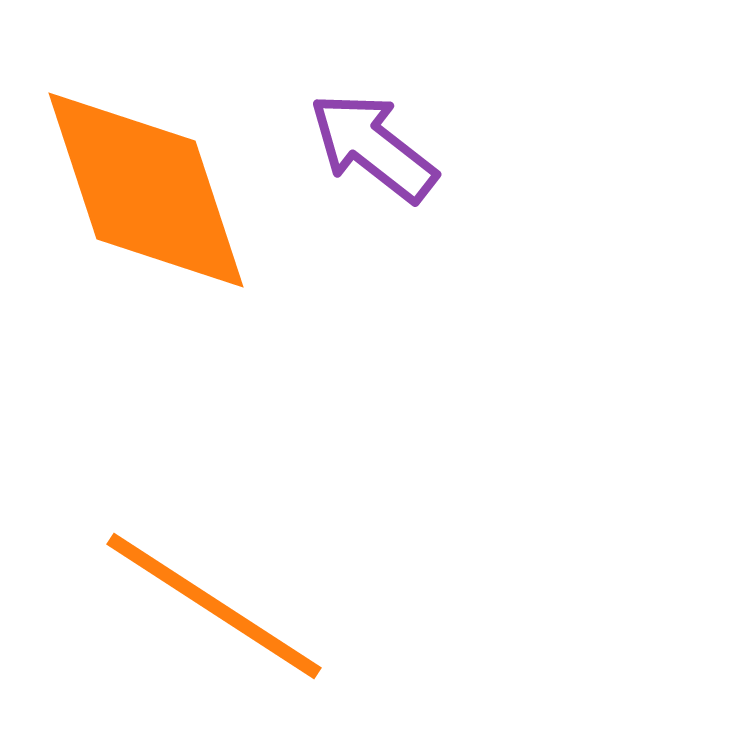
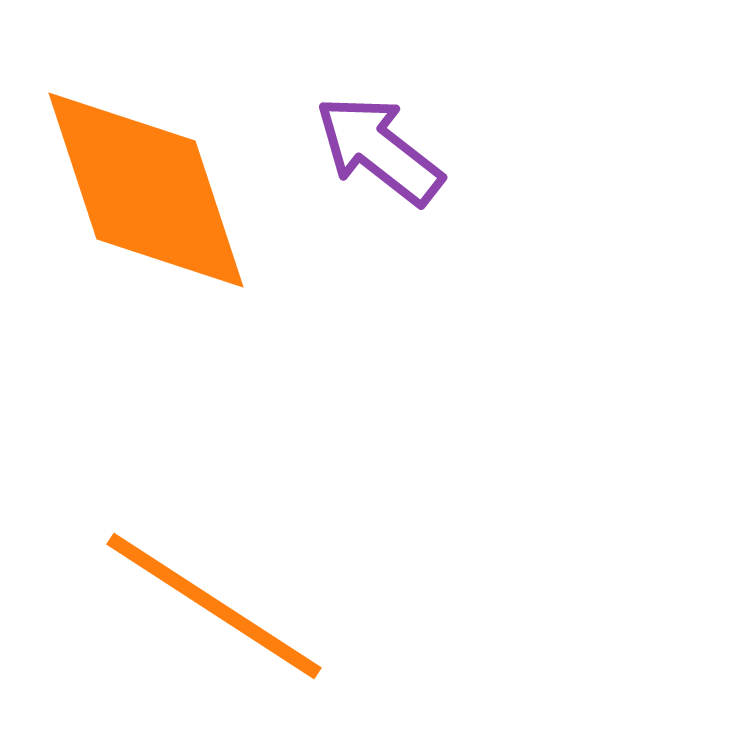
purple arrow: moved 6 px right, 3 px down
